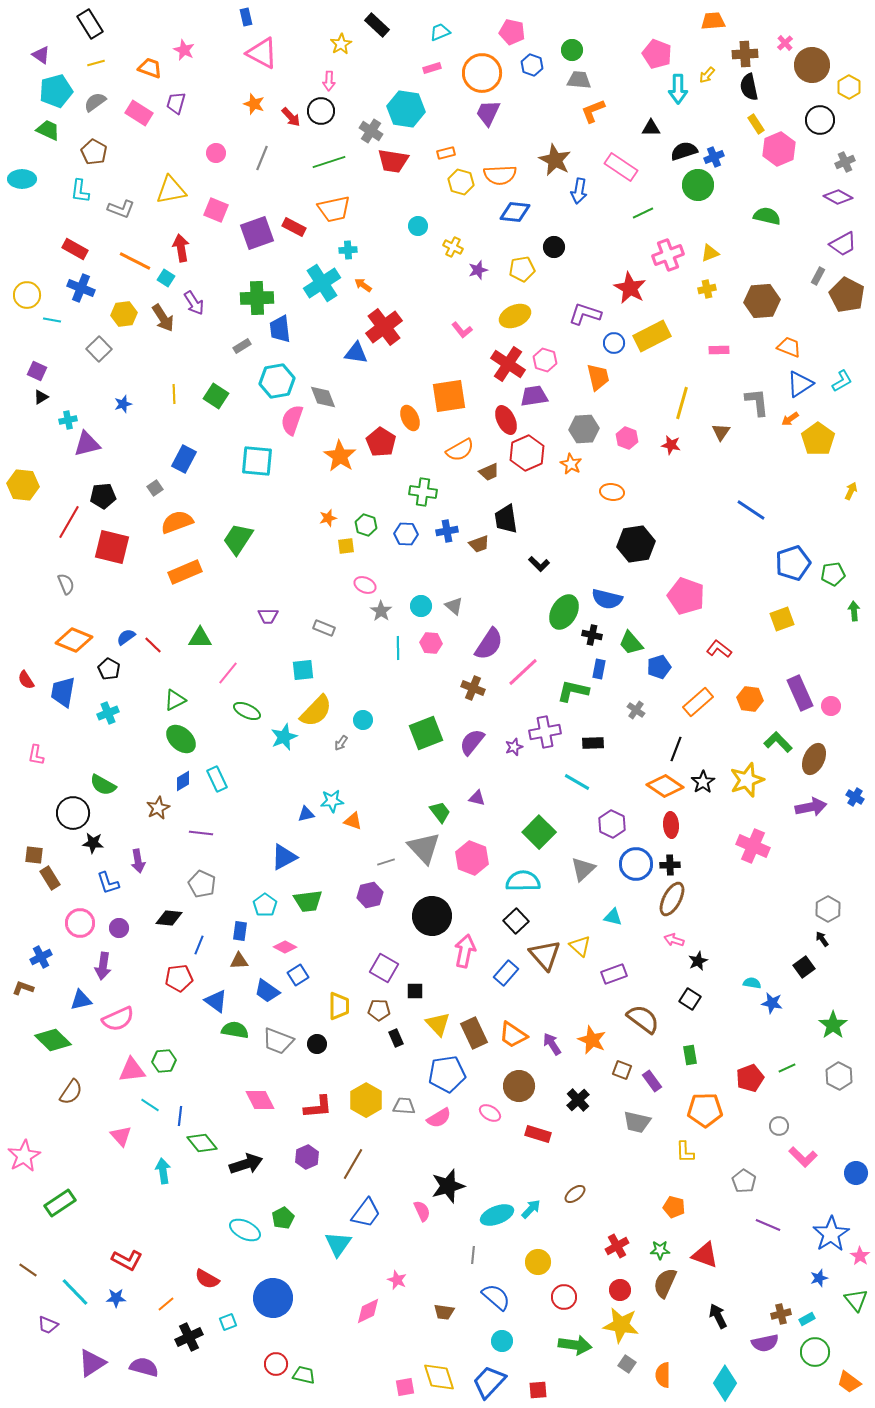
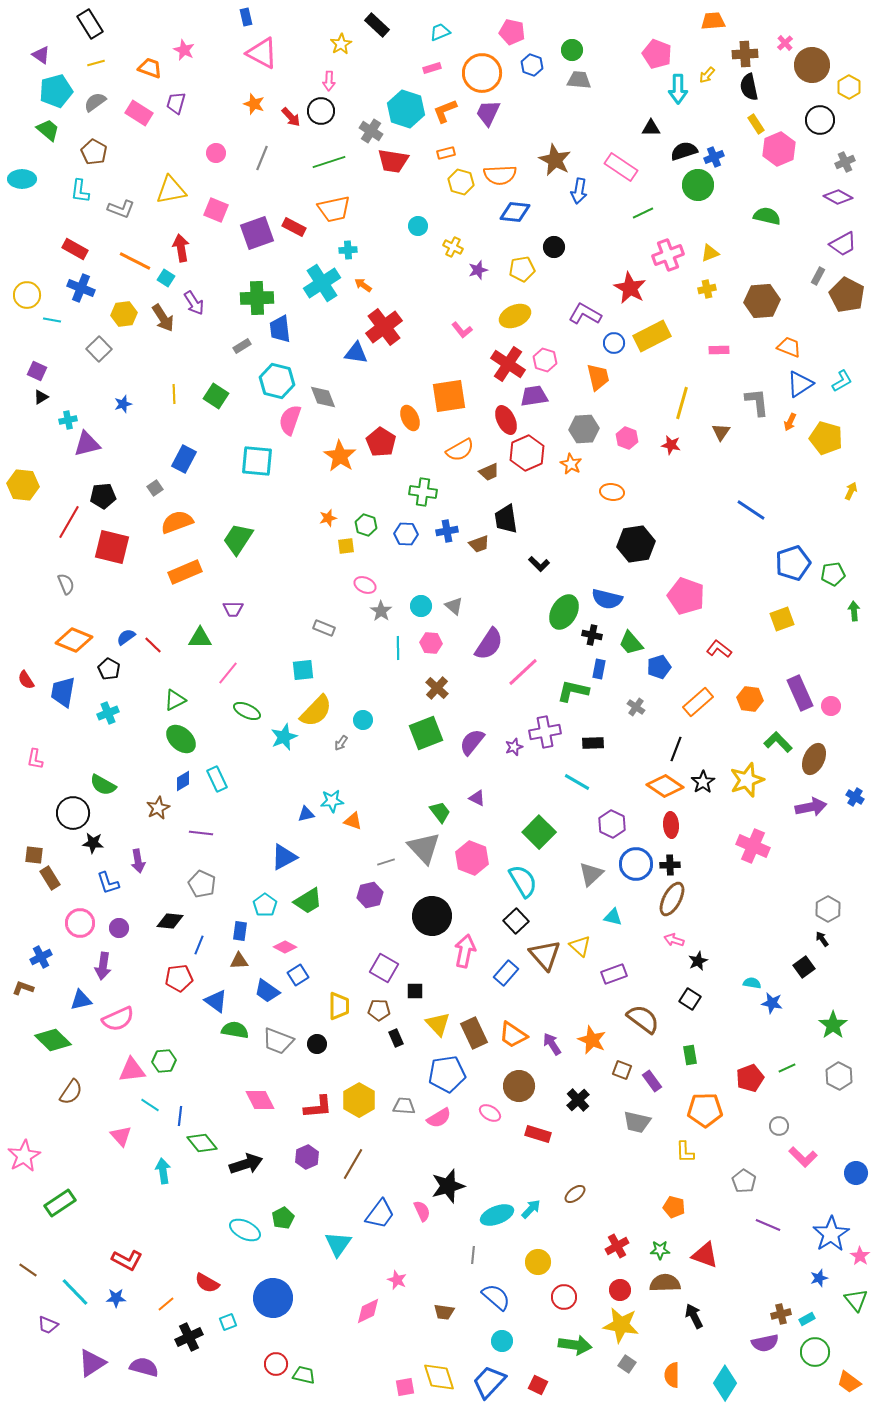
cyan hexagon at (406, 109): rotated 9 degrees clockwise
orange L-shape at (593, 111): moved 148 px left
green trapezoid at (48, 130): rotated 15 degrees clockwise
purple L-shape at (585, 314): rotated 12 degrees clockwise
cyan hexagon at (277, 381): rotated 24 degrees clockwise
orange arrow at (790, 419): moved 3 px down; rotated 30 degrees counterclockwise
pink semicircle at (292, 420): moved 2 px left
yellow pentagon at (818, 439): moved 8 px right, 1 px up; rotated 20 degrees counterclockwise
purple trapezoid at (268, 616): moved 35 px left, 7 px up
brown cross at (473, 688): moved 36 px left; rotated 20 degrees clockwise
gray cross at (636, 710): moved 3 px up
pink L-shape at (36, 755): moved 1 px left, 4 px down
purple triangle at (477, 798): rotated 12 degrees clockwise
gray triangle at (583, 869): moved 8 px right, 5 px down
cyan semicircle at (523, 881): rotated 60 degrees clockwise
green trapezoid at (308, 901): rotated 24 degrees counterclockwise
black diamond at (169, 918): moved 1 px right, 3 px down
yellow hexagon at (366, 1100): moved 7 px left
blue trapezoid at (366, 1213): moved 14 px right, 1 px down
red semicircle at (207, 1279): moved 4 px down
brown semicircle at (665, 1283): rotated 64 degrees clockwise
black arrow at (718, 1316): moved 24 px left
orange semicircle at (663, 1375): moved 9 px right
red square at (538, 1390): moved 5 px up; rotated 30 degrees clockwise
